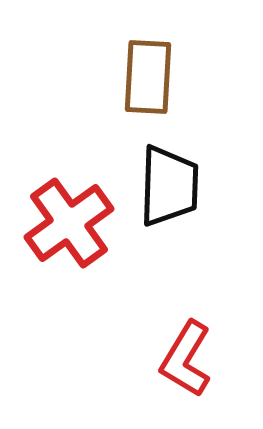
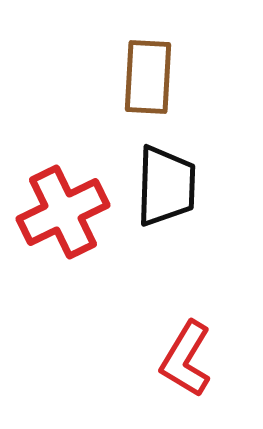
black trapezoid: moved 3 px left
red cross: moved 6 px left, 11 px up; rotated 10 degrees clockwise
